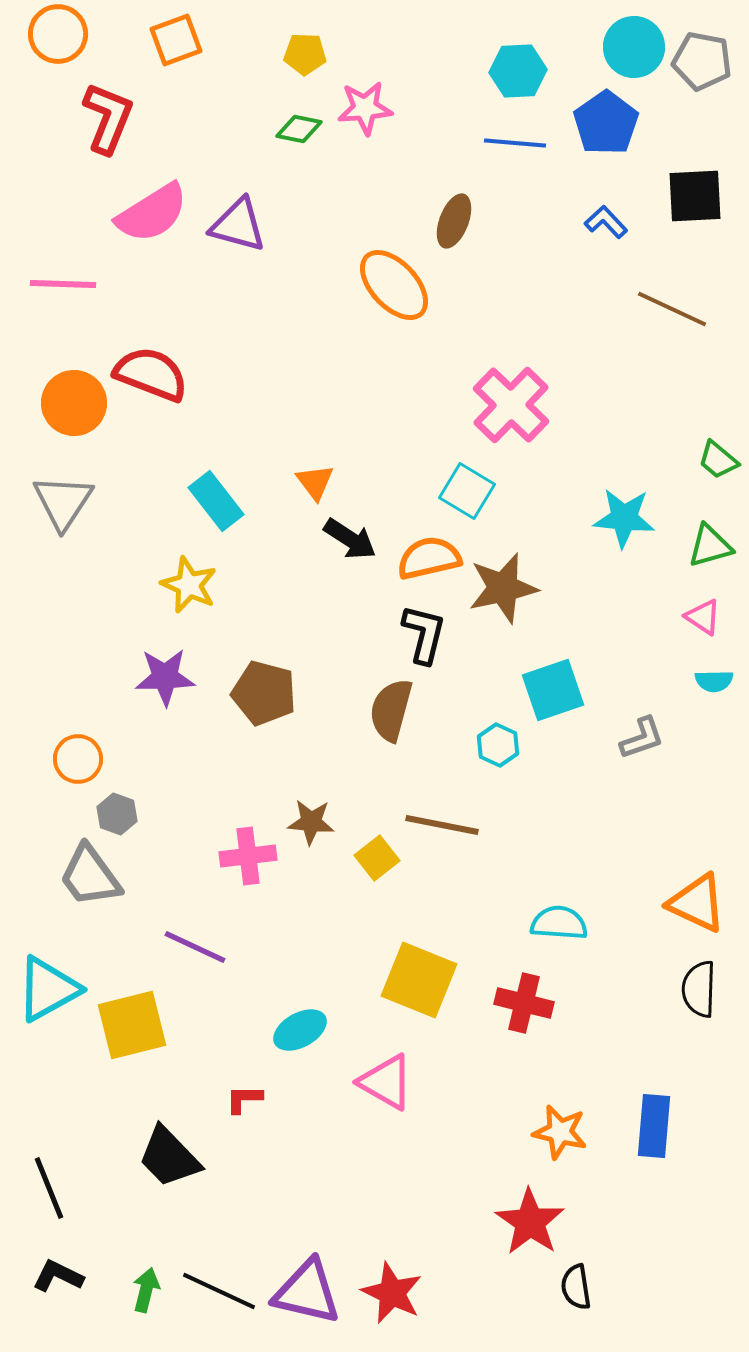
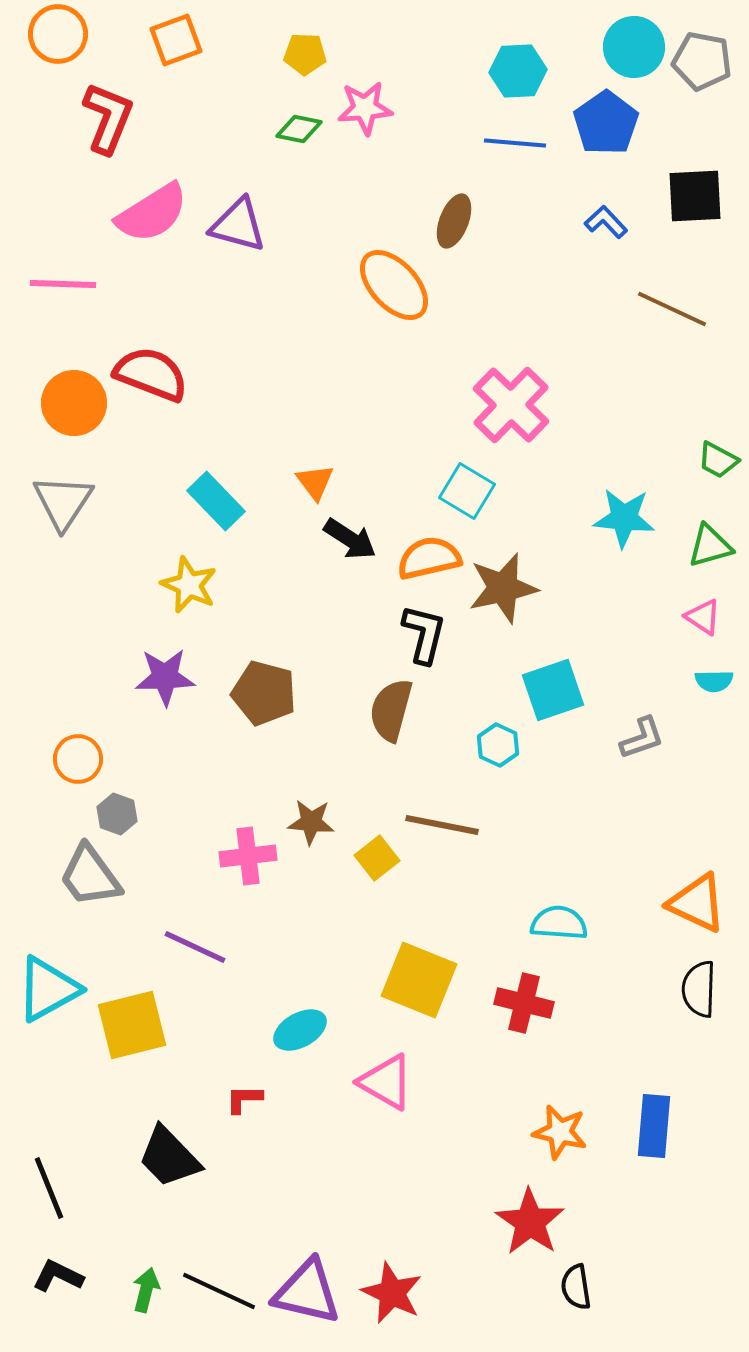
green trapezoid at (718, 460): rotated 12 degrees counterclockwise
cyan rectangle at (216, 501): rotated 6 degrees counterclockwise
